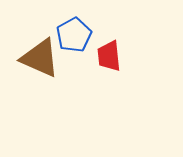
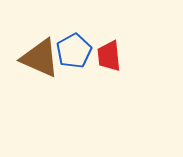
blue pentagon: moved 16 px down
